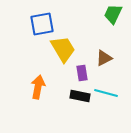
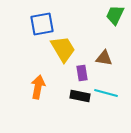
green trapezoid: moved 2 px right, 1 px down
brown triangle: rotated 36 degrees clockwise
